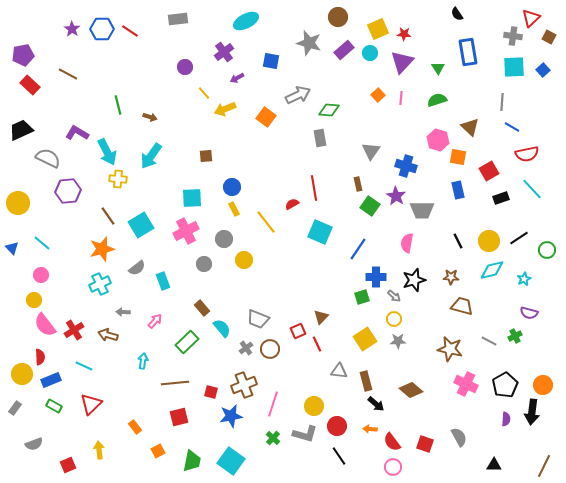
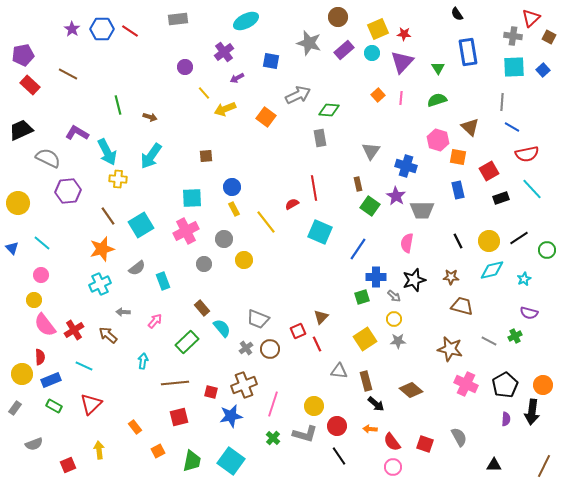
cyan circle at (370, 53): moved 2 px right
brown arrow at (108, 335): rotated 24 degrees clockwise
